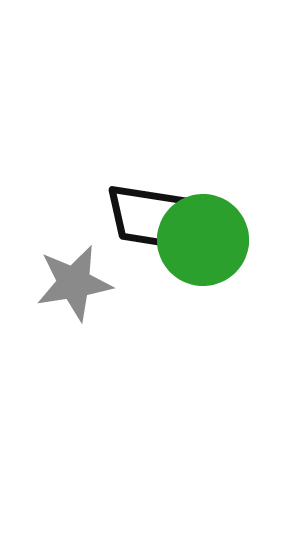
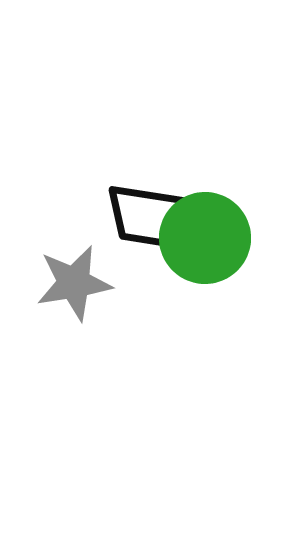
green circle: moved 2 px right, 2 px up
